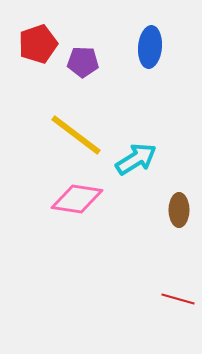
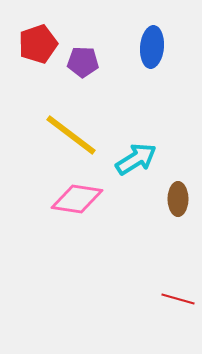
blue ellipse: moved 2 px right
yellow line: moved 5 px left
brown ellipse: moved 1 px left, 11 px up
